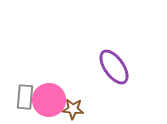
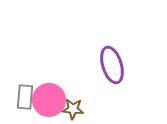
purple ellipse: moved 2 px left, 2 px up; rotated 18 degrees clockwise
